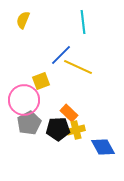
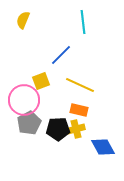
yellow line: moved 2 px right, 18 px down
orange rectangle: moved 10 px right, 3 px up; rotated 30 degrees counterclockwise
yellow cross: moved 1 px up
